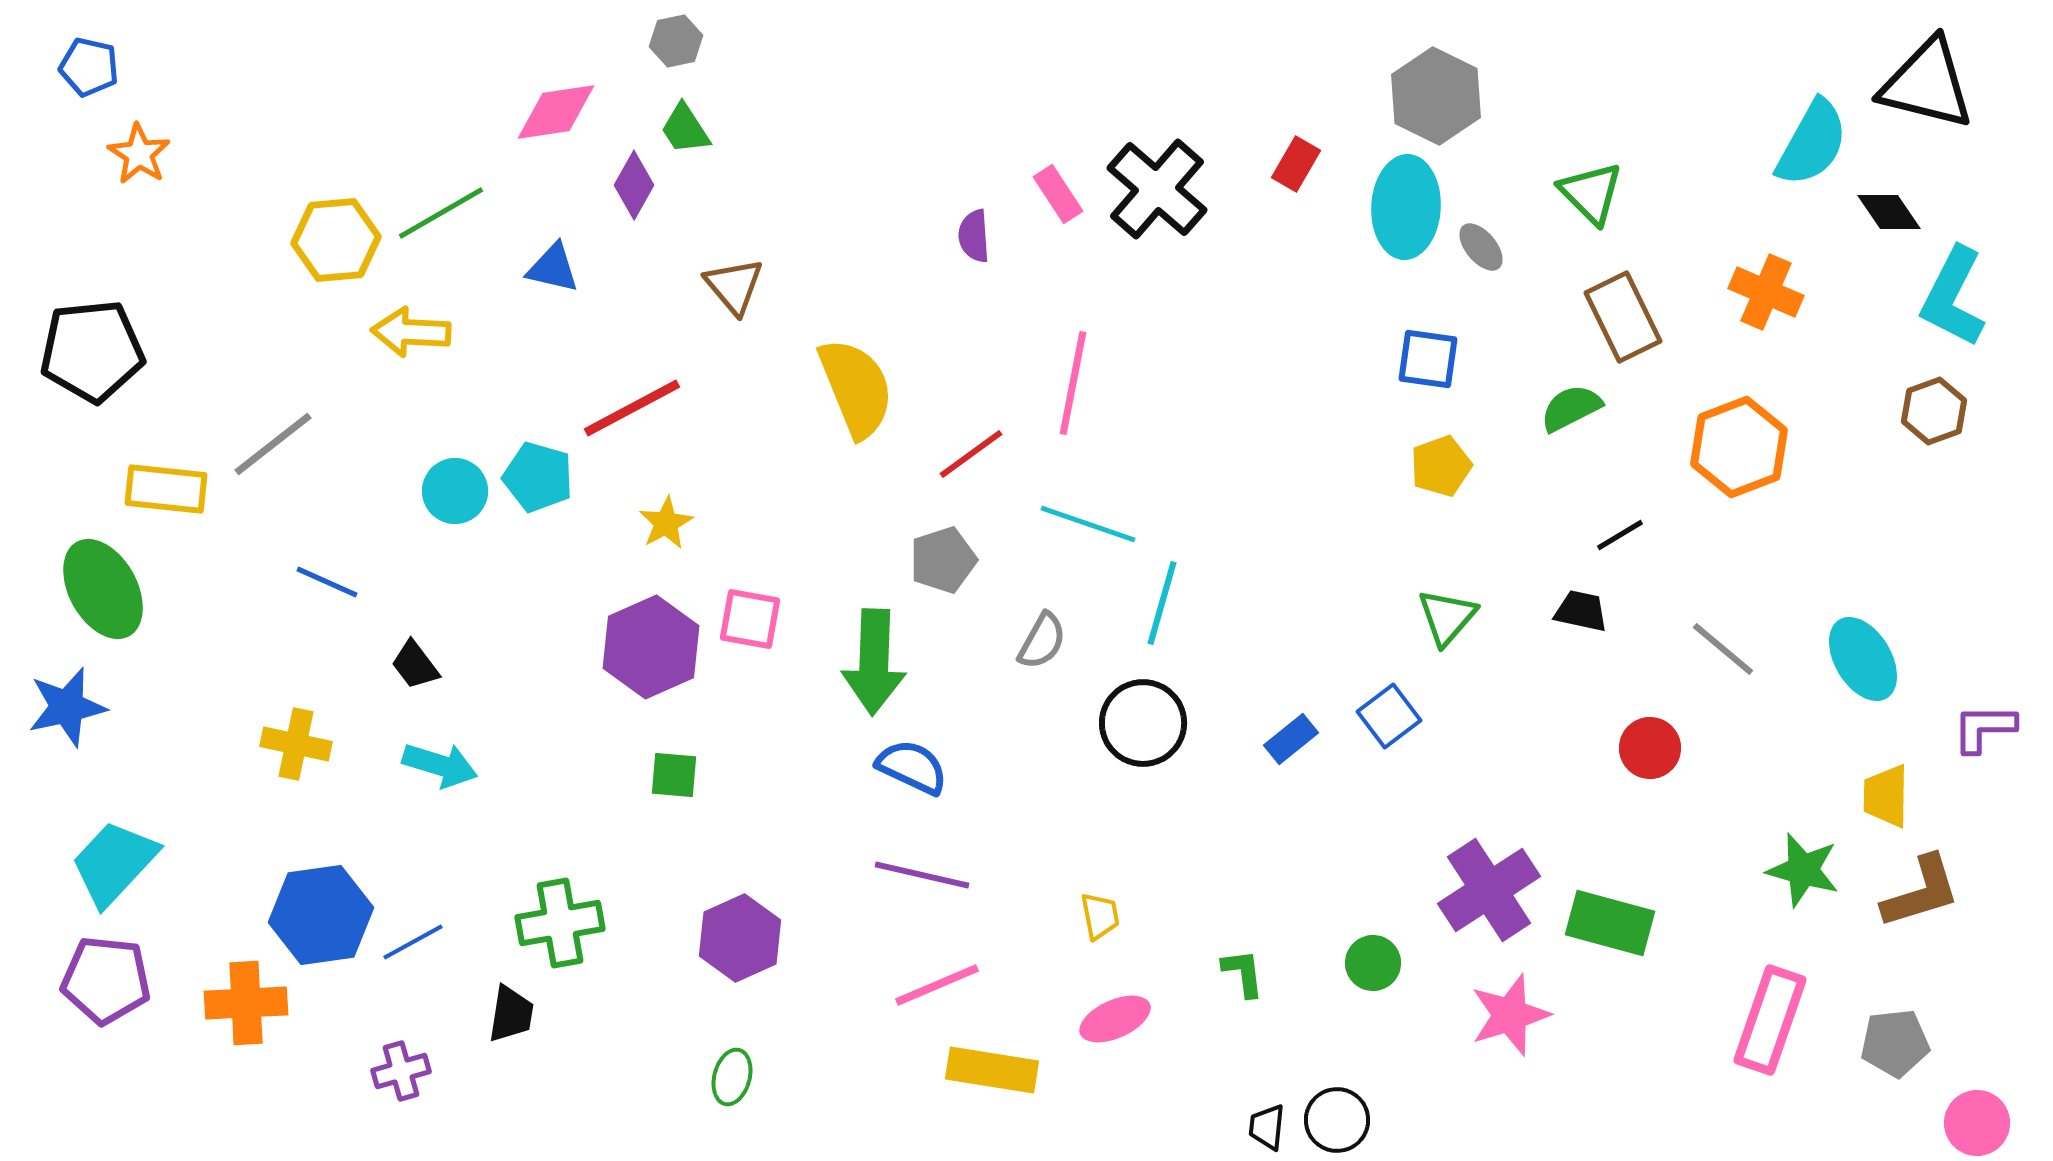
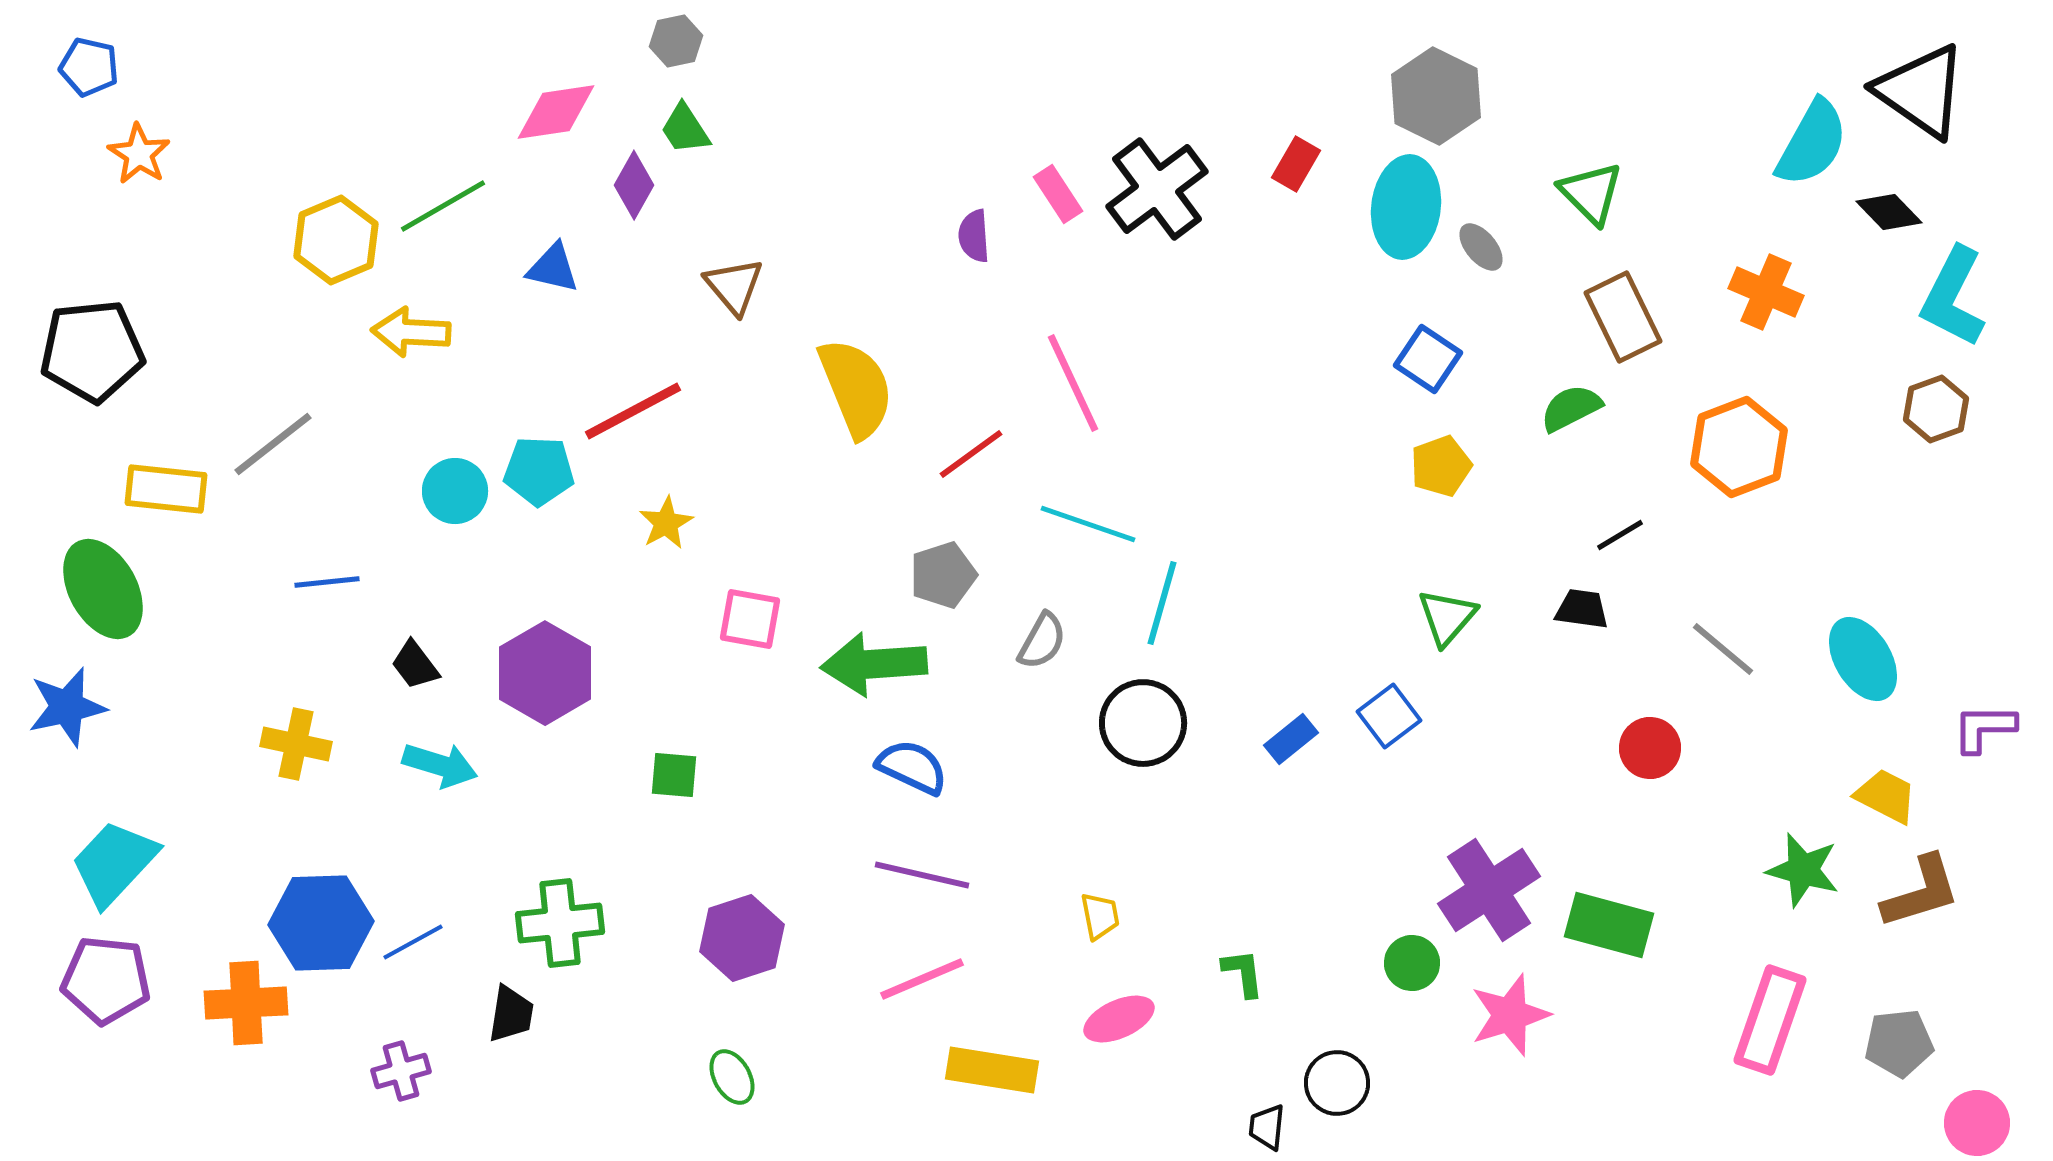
black triangle at (1927, 84): moved 6 px left, 7 px down; rotated 21 degrees clockwise
black cross at (1157, 189): rotated 12 degrees clockwise
cyan ellipse at (1406, 207): rotated 4 degrees clockwise
black diamond at (1889, 212): rotated 10 degrees counterclockwise
green line at (441, 213): moved 2 px right, 7 px up
yellow hexagon at (336, 240): rotated 18 degrees counterclockwise
blue square at (1428, 359): rotated 26 degrees clockwise
pink line at (1073, 383): rotated 36 degrees counterclockwise
red line at (632, 408): moved 1 px right, 3 px down
brown hexagon at (1934, 411): moved 2 px right, 2 px up
cyan pentagon at (538, 477): moved 1 px right, 6 px up; rotated 14 degrees counterclockwise
gray pentagon at (943, 560): moved 15 px down
blue line at (327, 582): rotated 30 degrees counterclockwise
black trapezoid at (1581, 611): moved 1 px right, 2 px up; rotated 4 degrees counterclockwise
purple hexagon at (651, 647): moved 106 px left, 26 px down; rotated 6 degrees counterclockwise
green arrow at (874, 662): moved 2 px down; rotated 84 degrees clockwise
yellow trapezoid at (1886, 796): rotated 116 degrees clockwise
blue hexagon at (321, 915): moved 8 px down; rotated 6 degrees clockwise
green cross at (560, 923): rotated 4 degrees clockwise
green rectangle at (1610, 923): moved 1 px left, 2 px down
purple hexagon at (740, 938): moved 2 px right; rotated 6 degrees clockwise
green circle at (1373, 963): moved 39 px right
pink line at (937, 985): moved 15 px left, 6 px up
pink ellipse at (1115, 1019): moved 4 px right
gray pentagon at (1895, 1043): moved 4 px right
green ellipse at (732, 1077): rotated 44 degrees counterclockwise
black circle at (1337, 1120): moved 37 px up
